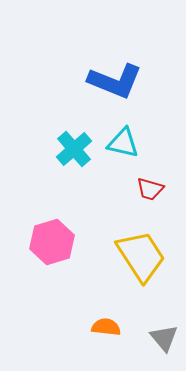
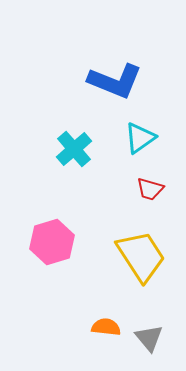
cyan triangle: moved 17 px right, 5 px up; rotated 48 degrees counterclockwise
gray triangle: moved 15 px left
